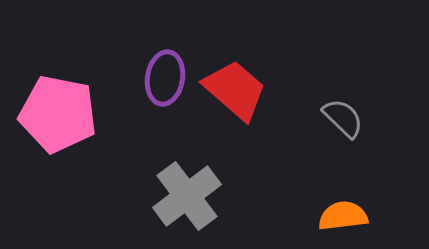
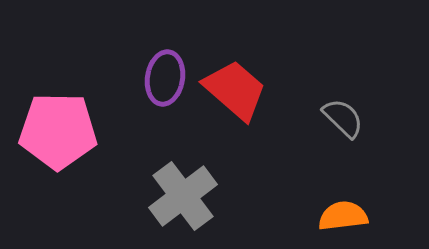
pink pentagon: moved 17 px down; rotated 10 degrees counterclockwise
gray cross: moved 4 px left
